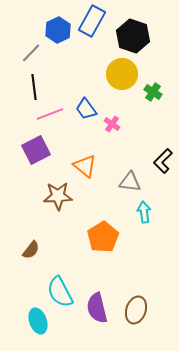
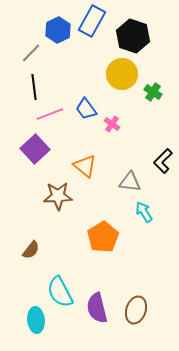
purple square: moved 1 px left, 1 px up; rotated 16 degrees counterclockwise
cyan arrow: rotated 25 degrees counterclockwise
cyan ellipse: moved 2 px left, 1 px up; rotated 15 degrees clockwise
